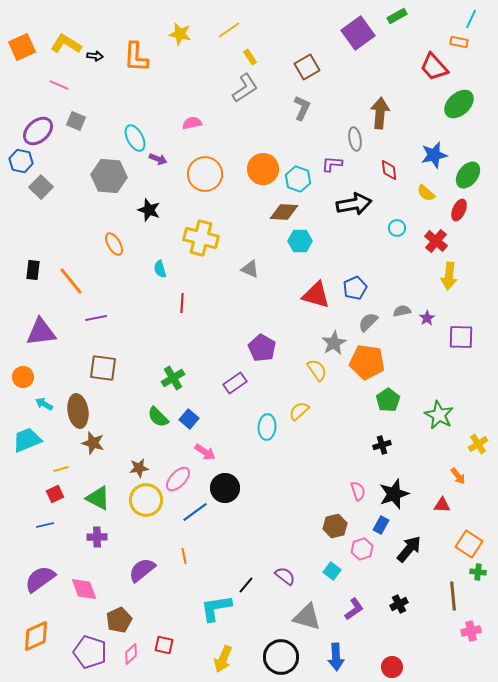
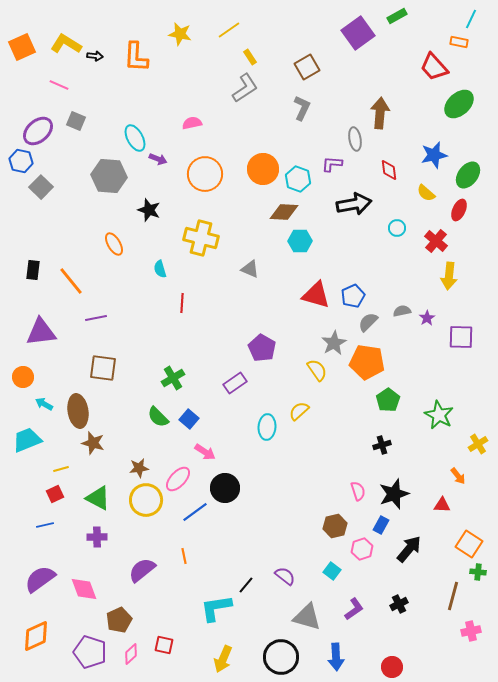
blue pentagon at (355, 288): moved 2 px left, 8 px down
brown line at (453, 596): rotated 20 degrees clockwise
